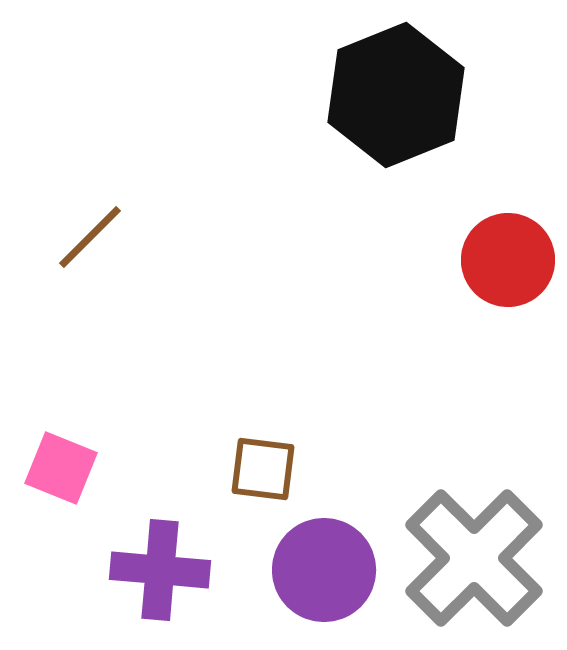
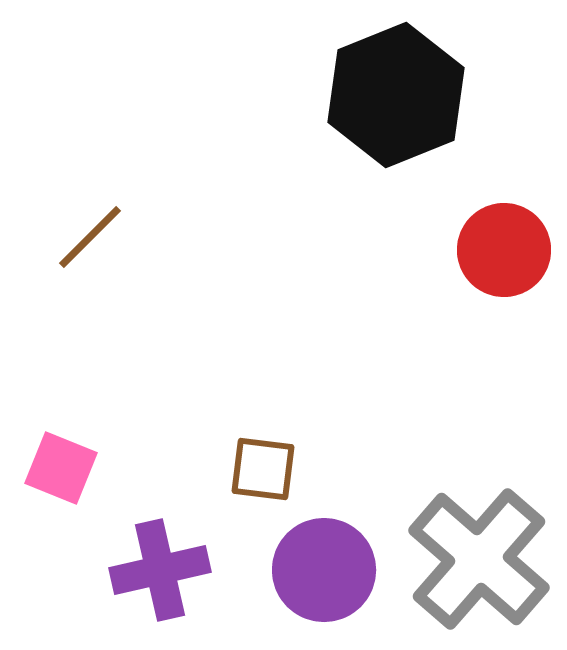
red circle: moved 4 px left, 10 px up
gray cross: moved 5 px right, 1 px down; rotated 4 degrees counterclockwise
purple cross: rotated 18 degrees counterclockwise
